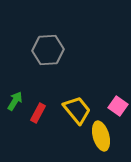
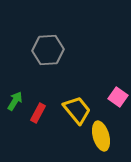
pink square: moved 9 px up
